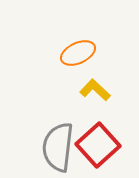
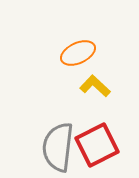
yellow L-shape: moved 4 px up
red square: moved 1 px left; rotated 15 degrees clockwise
